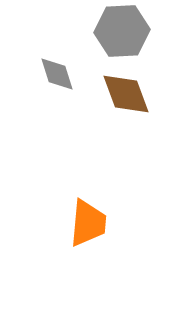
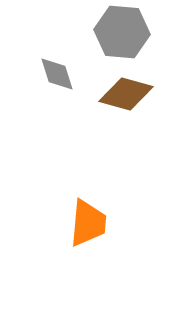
gray hexagon: moved 1 px down; rotated 8 degrees clockwise
brown diamond: rotated 54 degrees counterclockwise
